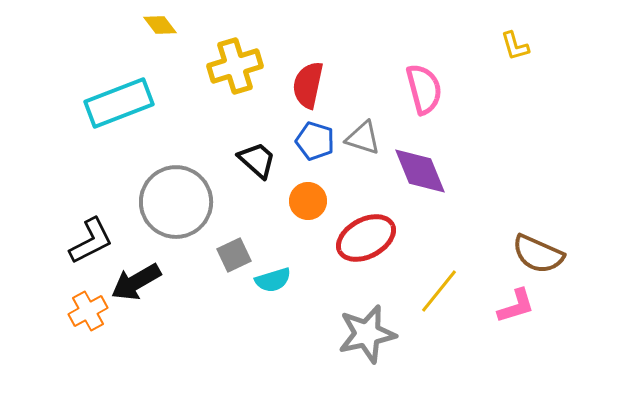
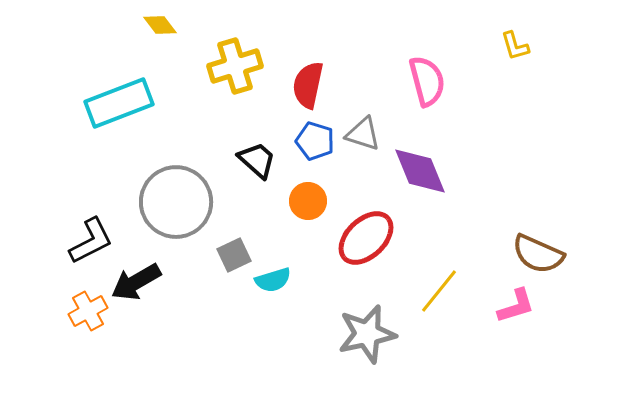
pink semicircle: moved 3 px right, 8 px up
gray triangle: moved 4 px up
red ellipse: rotated 16 degrees counterclockwise
